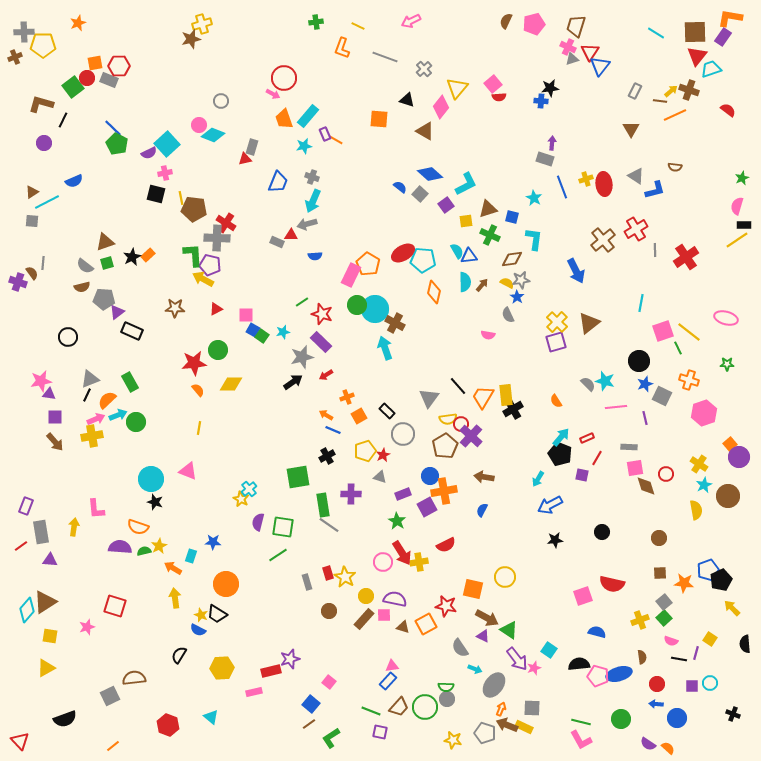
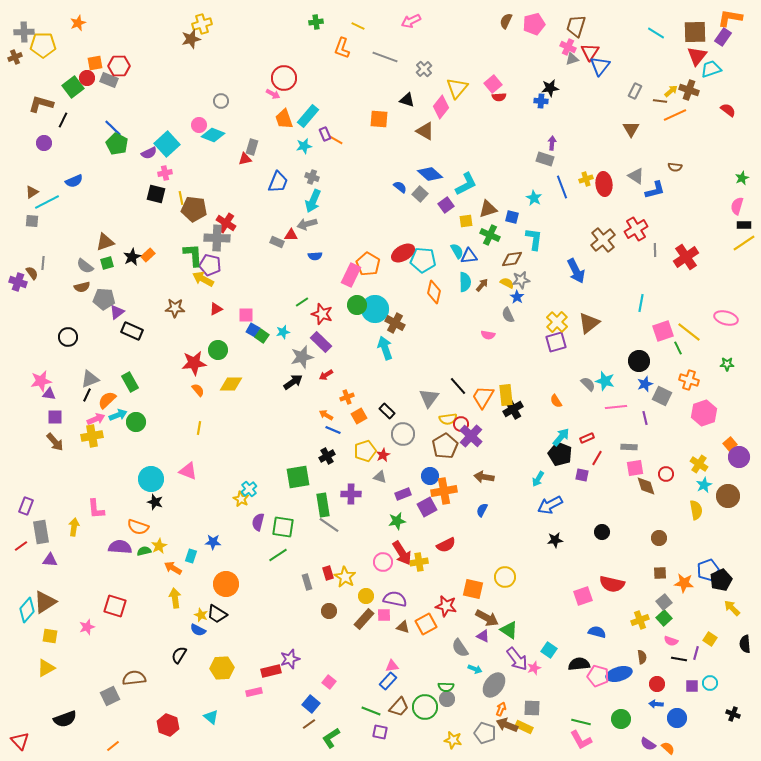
yellow line at (737, 240): moved 7 px right, 3 px down
green star at (397, 521): rotated 30 degrees clockwise
